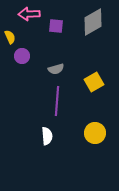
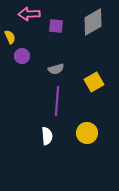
yellow circle: moved 8 px left
